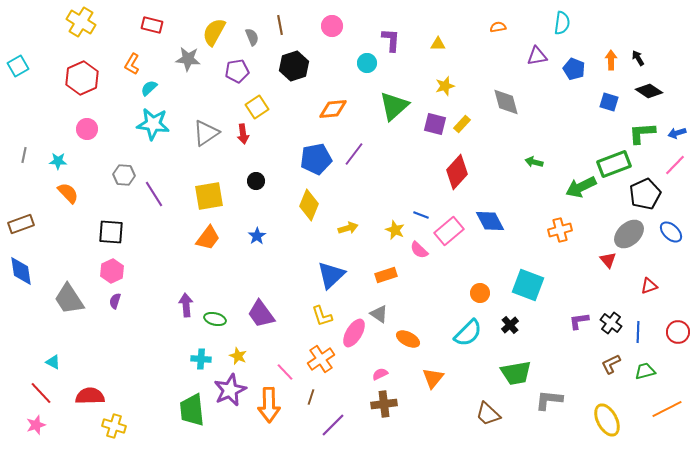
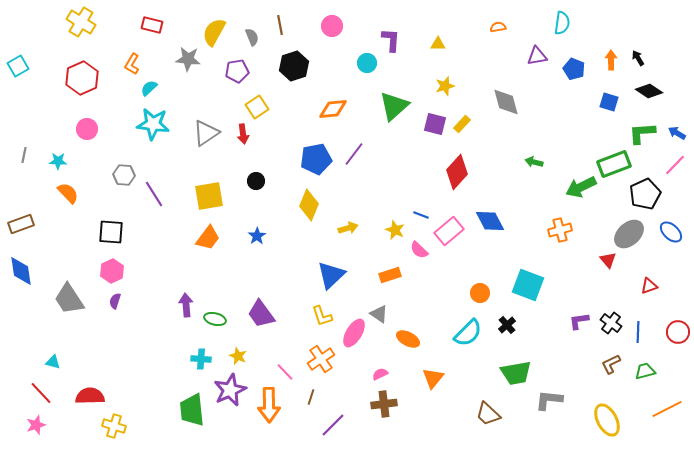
blue arrow at (677, 133): rotated 48 degrees clockwise
orange rectangle at (386, 275): moved 4 px right
black cross at (510, 325): moved 3 px left
cyan triangle at (53, 362): rotated 14 degrees counterclockwise
